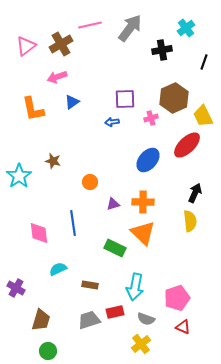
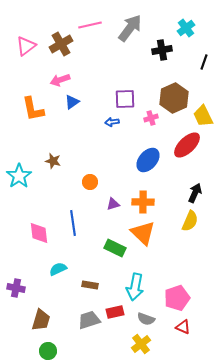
pink arrow: moved 3 px right, 3 px down
yellow semicircle: rotated 30 degrees clockwise
purple cross: rotated 18 degrees counterclockwise
